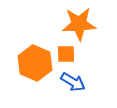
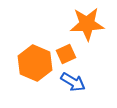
orange star: moved 8 px right
orange square: rotated 24 degrees counterclockwise
